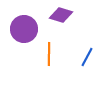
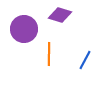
purple diamond: moved 1 px left
blue line: moved 2 px left, 3 px down
